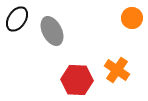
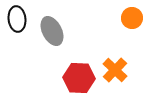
black ellipse: rotated 40 degrees counterclockwise
orange cross: moved 2 px left; rotated 10 degrees clockwise
red hexagon: moved 2 px right, 2 px up
